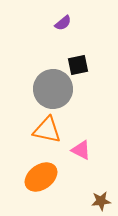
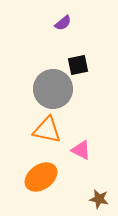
brown star: moved 2 px left, 2 px up; rotated 18 degrees clockwise
